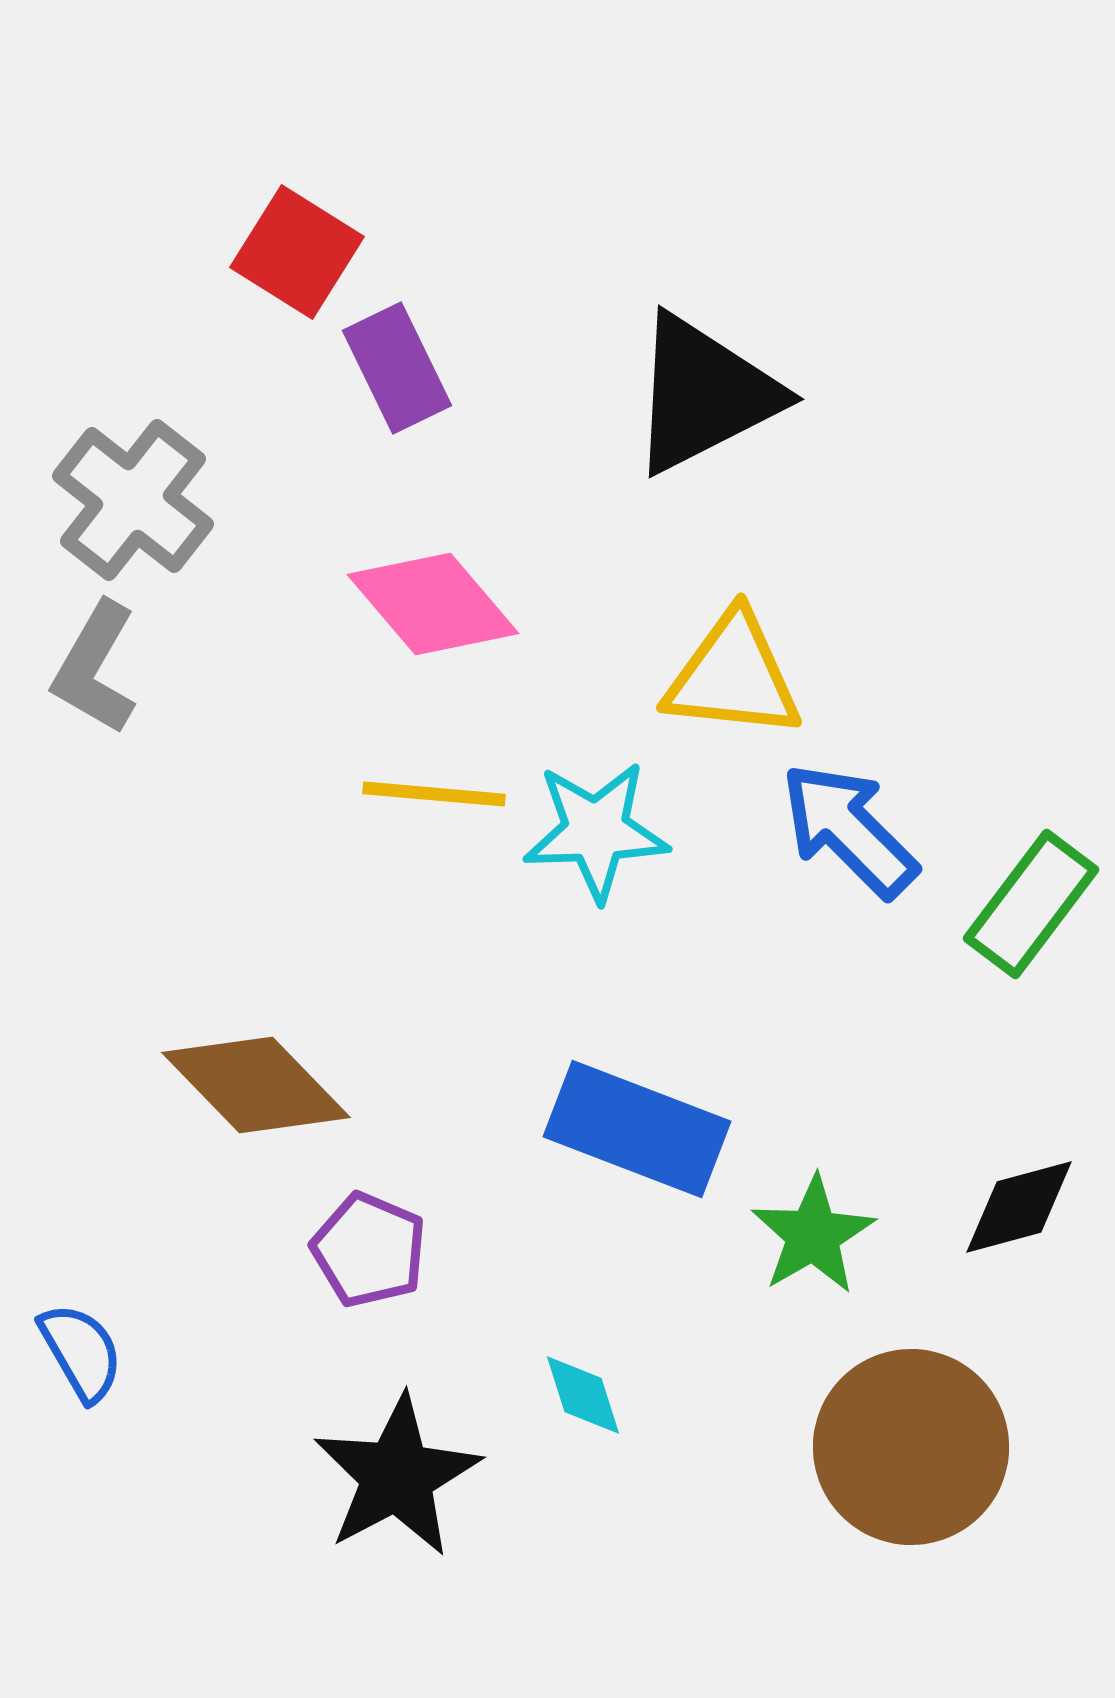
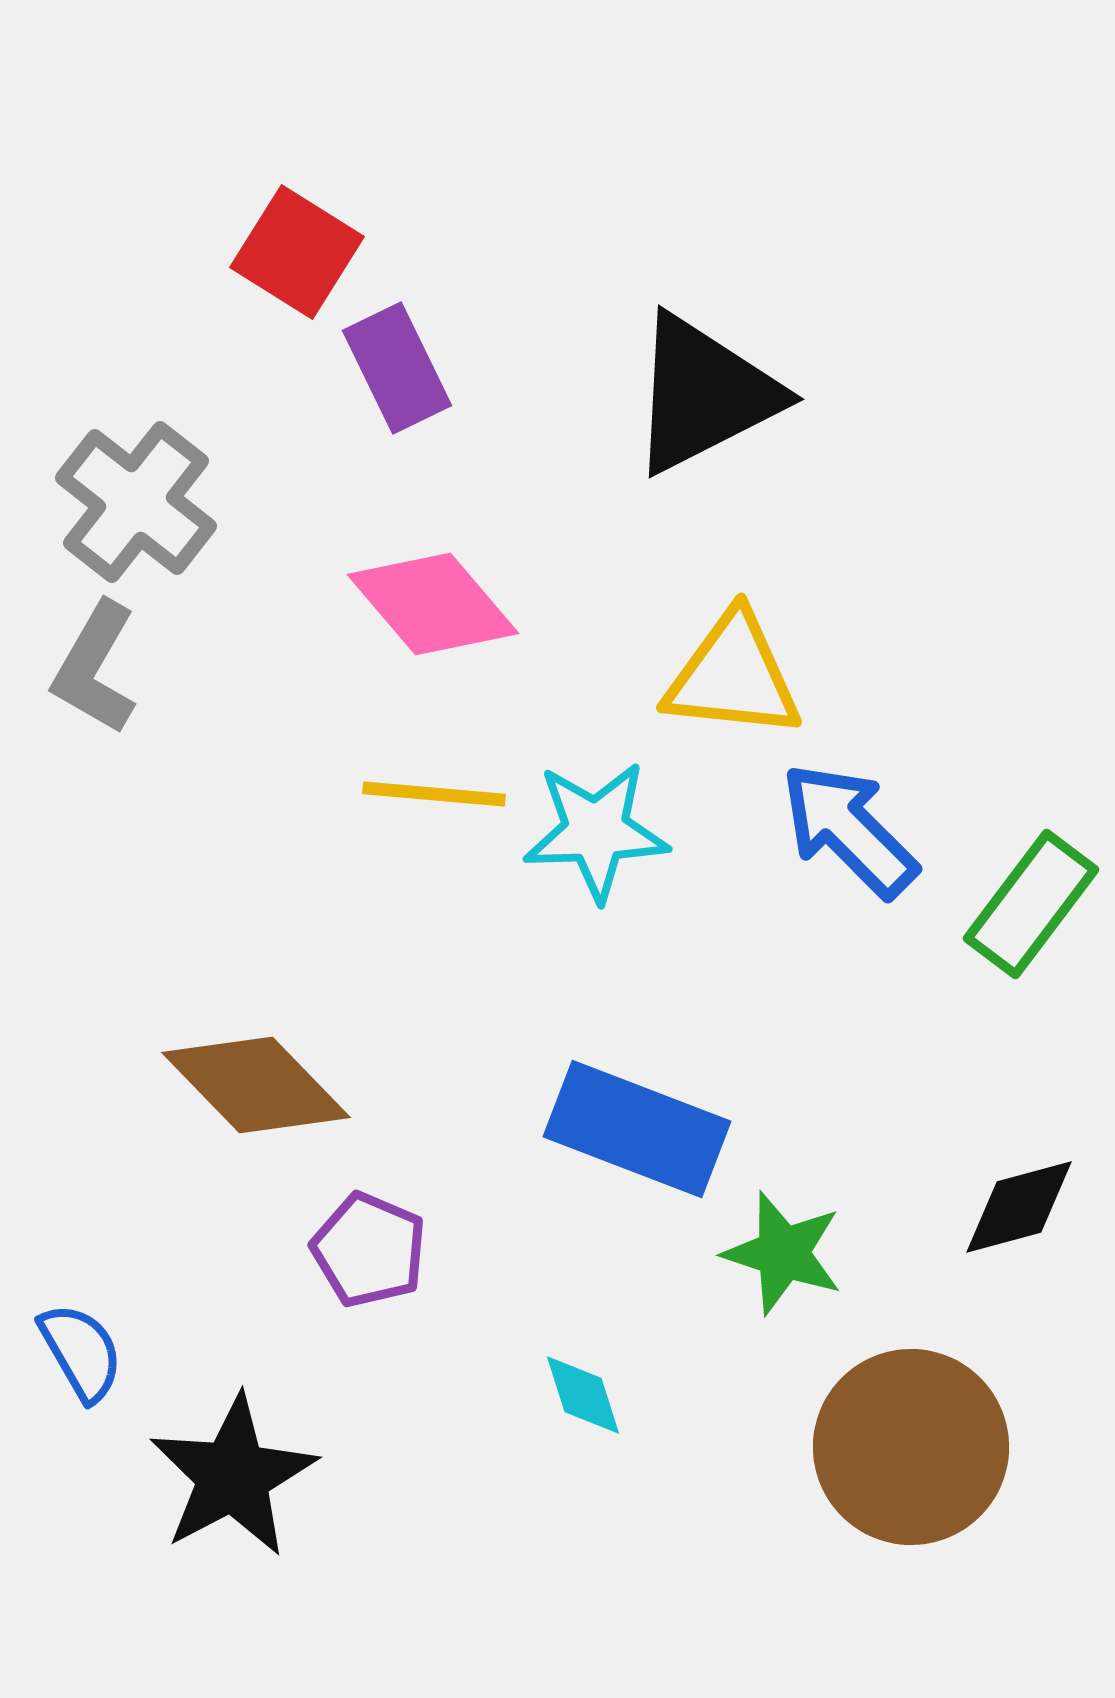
gray cross: moved 3 px right, 2 px down
green star: moved 30 px left, 18 px down; rotated 24 degrees counterclockwise
black star: moved 164 px left
